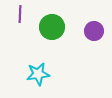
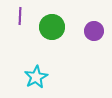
purple line: moved 2 px down
cyan star: moved 2 px left, 3 px down; rotated 20 degrees counterclockwise
